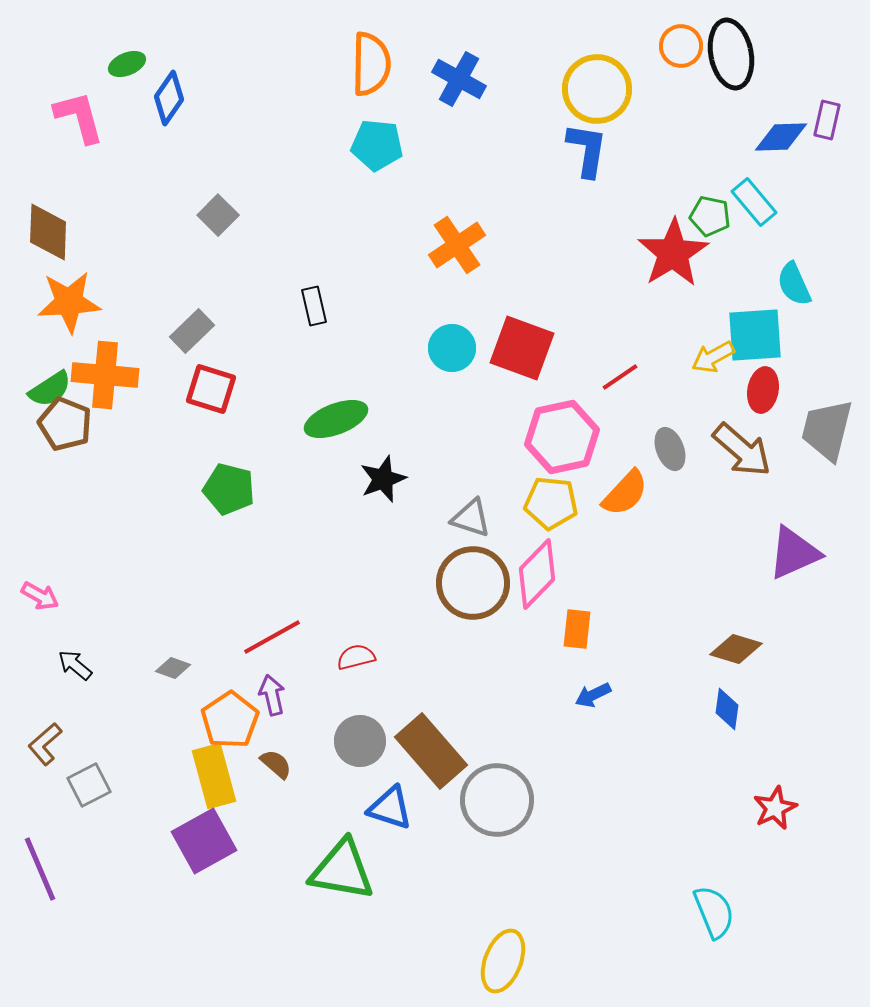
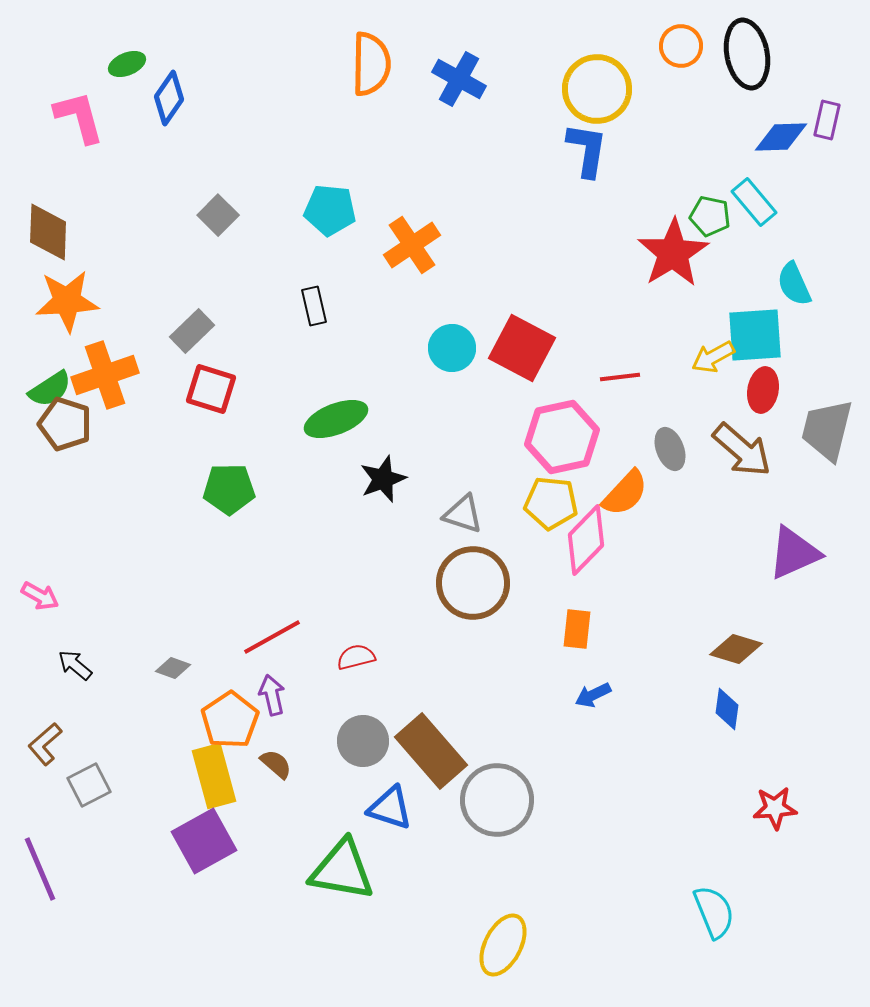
black ellipse at (731, 54): moved 16 px right
cyan pentagon at (377, 145): moved 47 px left, 65 px down
orange cross at (457, 245): moved 45 px left
orange star at (69, 302): moved 2 px left, 1 px up
red square at (522, 348): rotated 8 degrees clockwise
orange cross at (105, 375): rotated 24 degrees counterclockwise
red line at (620, 377): rotated 27 degrees clockwise
brown pentagon at (65, 424): rotated 4 degrees counterclockwise
green pentagon at (229, 489): rotated 15 degrees counterclockwise
gray triangle at (471, 518): moved 8 px left, 4 px up
pink diamond at (537, 574): moved 49 px right, 34 px up
gray circle at (360, 741): moved 3 px right
red star at (775, 808): rotated 21 degrees clockwise
yellow ellipse at (503, 961): moved 16 px up; rotated 6 degrees clockwise
